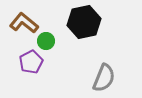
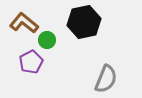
green circle: moved 1 px right, 1 px up
gray semicircle: moved 2 px right, 1 px down
